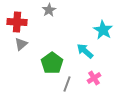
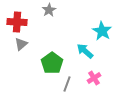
cyan star: moved 1 px left, 1 px down
